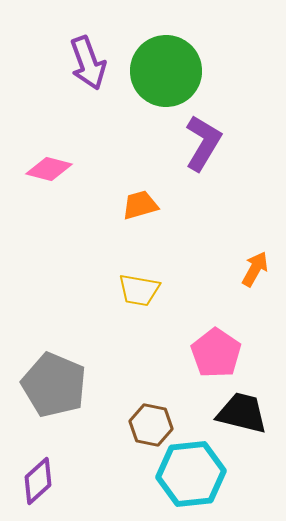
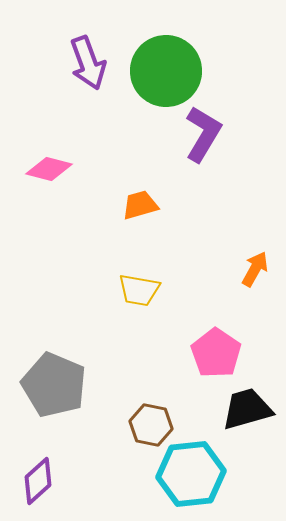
purple L-shape: moved 9 px up
black trapezoid: moved 5 px right, 4 px up; rotated 30 degrees counterclockwise
